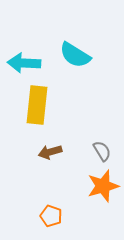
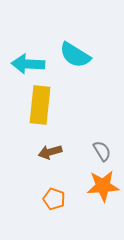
cyan arrow: moved 4 px right, 1 px down
yellow rectangle: moved 3 px right
orange star: rotated 12 degrees clockwise
orange pentagon: moved 3 px right, 17 px up
